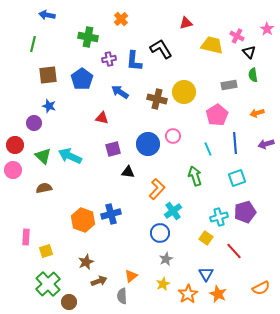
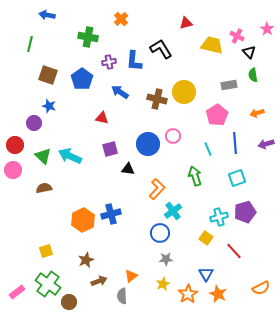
green line at (33, 44): moved 3 px left
purple cross at (109, 59): moved 3 px down
brown square at (48, 75): rotated 24 degrees clockwise
purple square at (113, 149): moved 3 px left
black triangle at (128, 172): moved 3 px up
orange hexagon at (83, 220): rotated 15 degrees clockwise
pink rectangle at (26, 237): moved 9 px left, 55 px down; rotated 49 degrees clockwise
gray star at (166, 259): rotated 24 degrees clockwise
brown star at (86, 262): moved 2 px up
green cross at (48, 284): rotated 10 degrees counterclockwise
